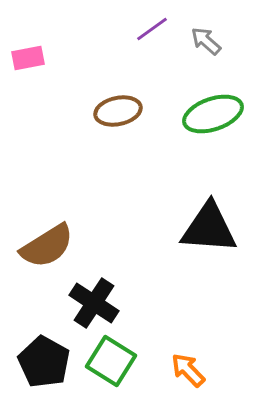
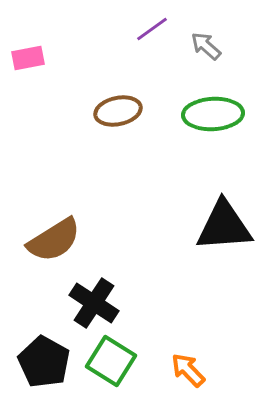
gray arrow: moved 5 px down
green ellipse: rotated 16 degrees clockwise
black triangle: moved 15 px right, 2 px up; rotated 8 degrees counterclockwise
brown semicircle: moved 7 px right, 6 px up
